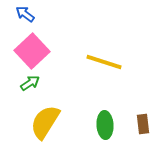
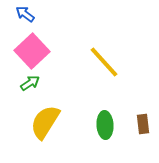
yellow line: rotated 30 degrees clockwise
